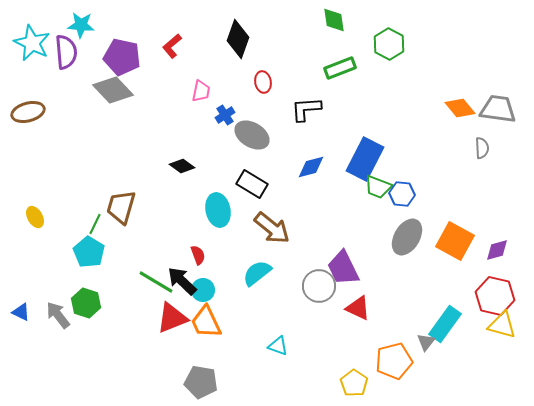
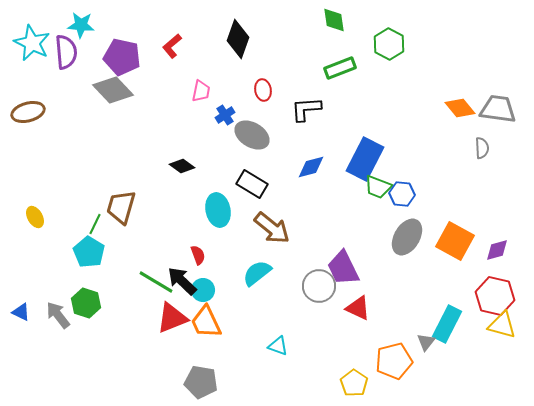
red ellipse at (263, 82): moved 8 px down
cyan rectangle at (445, 324): moved 2 px right; rotated 9 degrees counterclockwise
